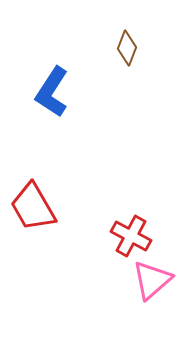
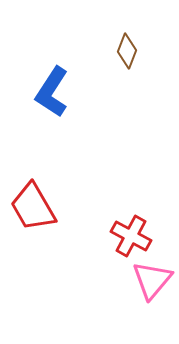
brown diamond: moved 3 px down
pink triangle: rotated 9 degrees counterclockwise
